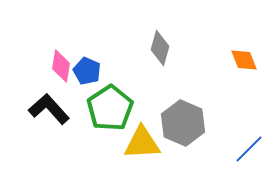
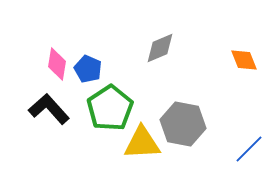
gray diamond: rotated 52 degrees clockwise
pink diamond: moved 4 px left, 2 px up
blue pentagon: moved 1 px right, 2 px up
gray hexagon: moved 1 px down; rotated 12 degrees counterclockwise
